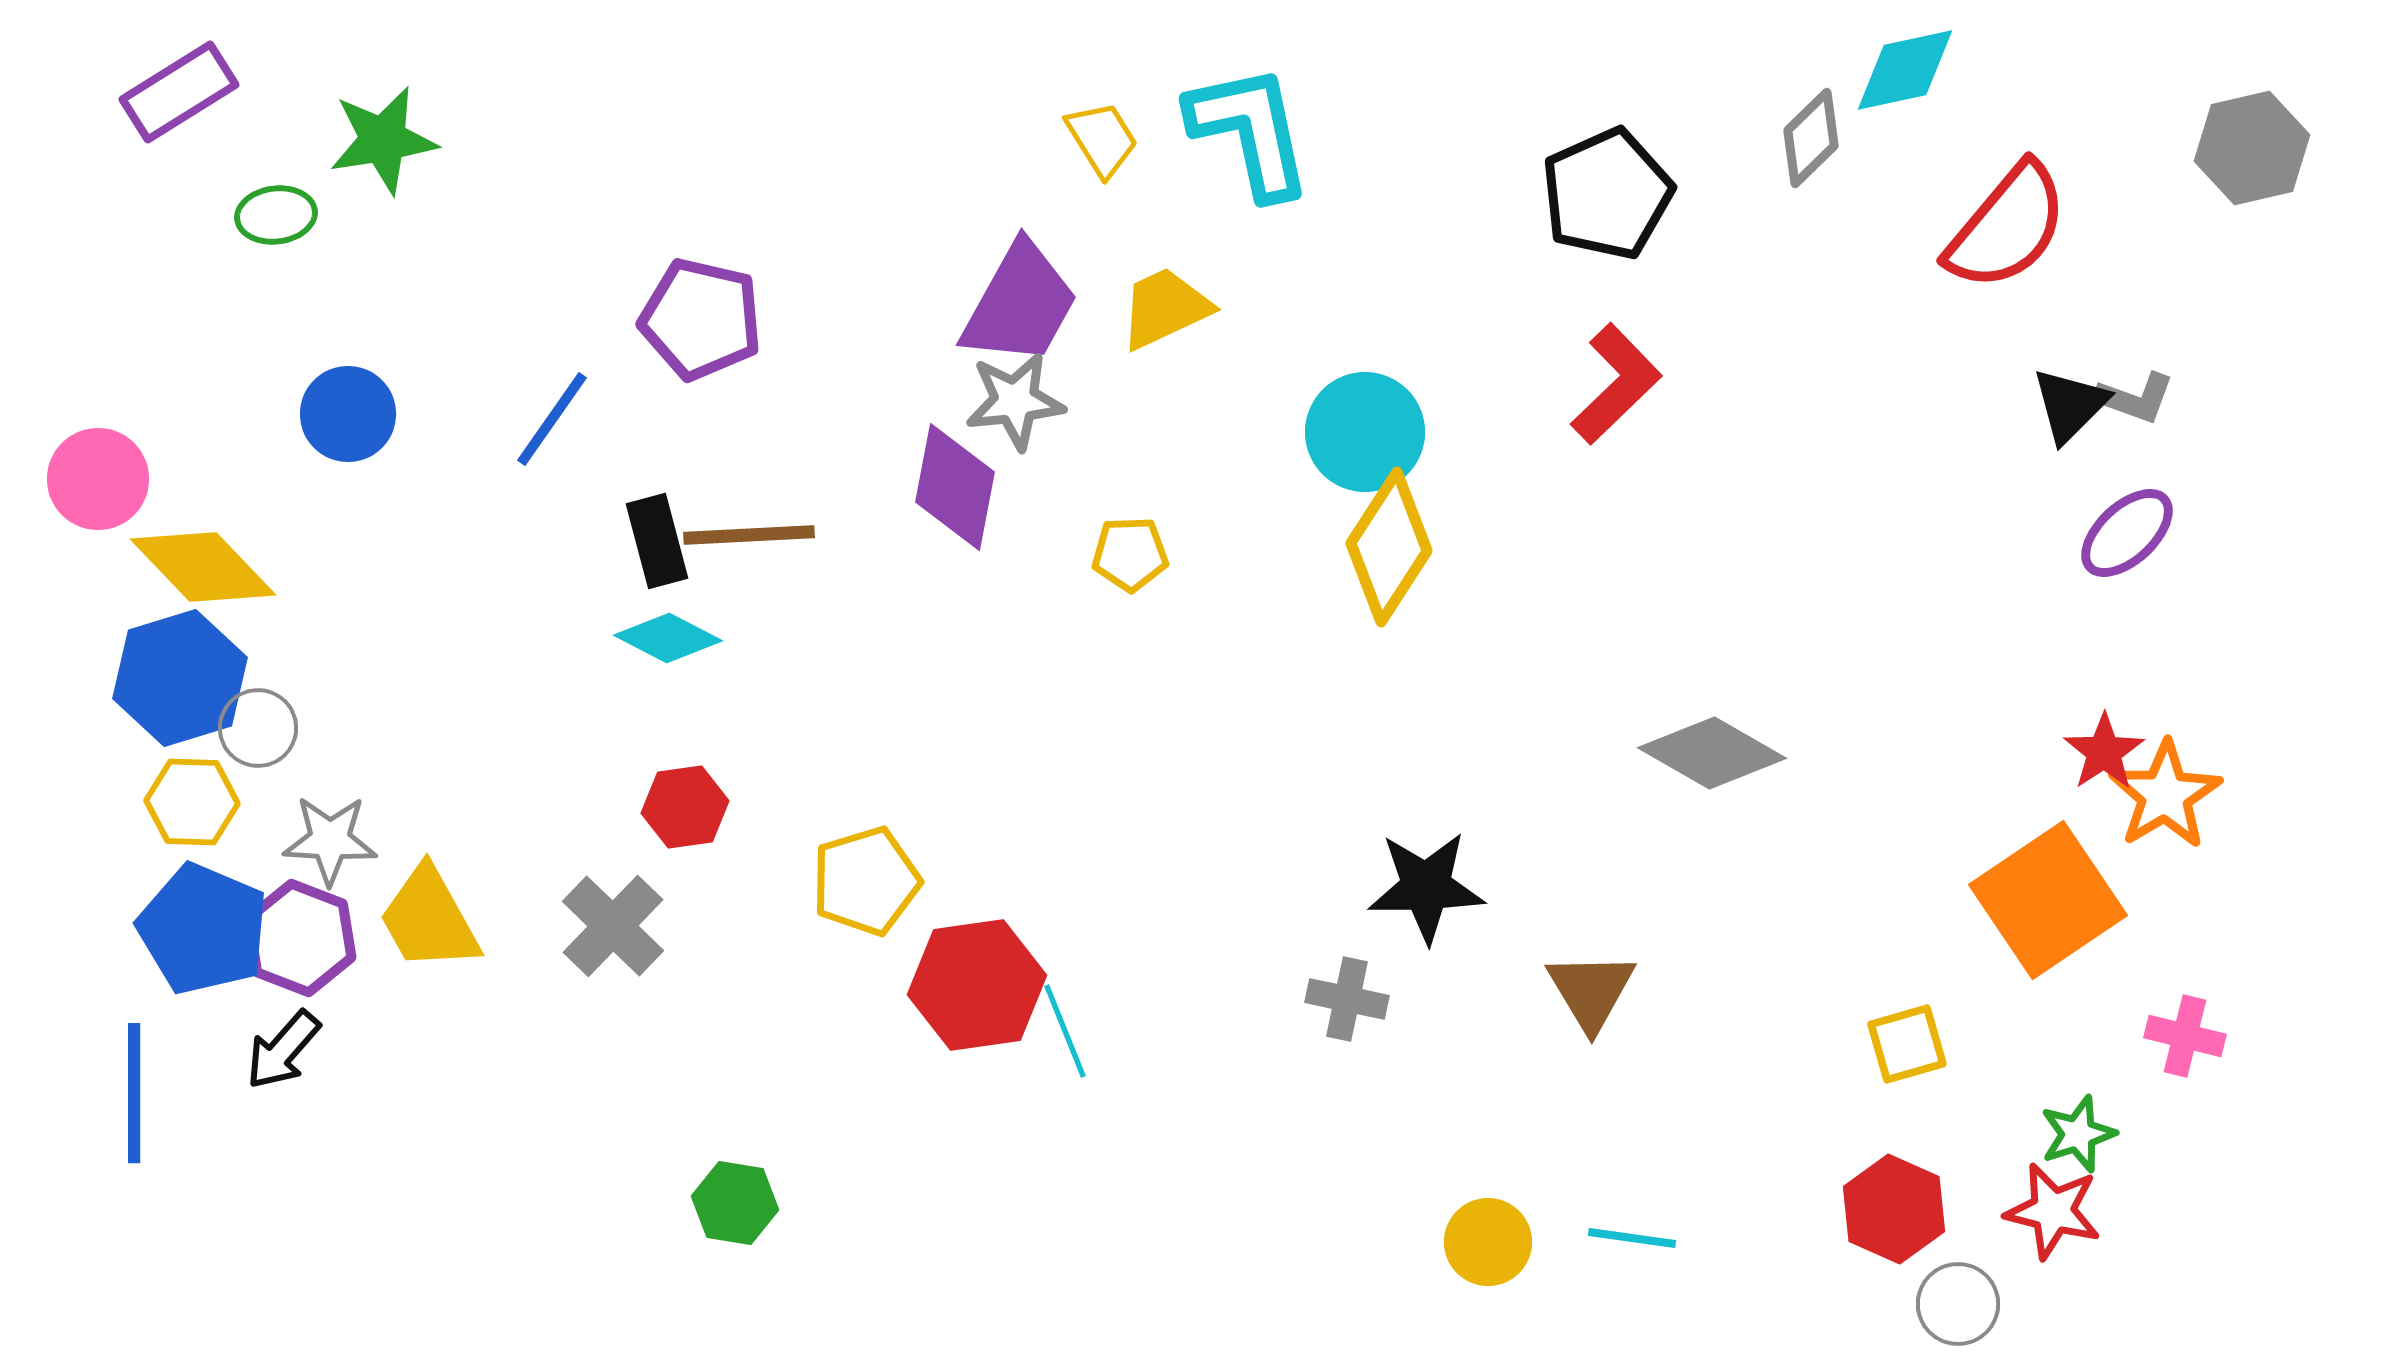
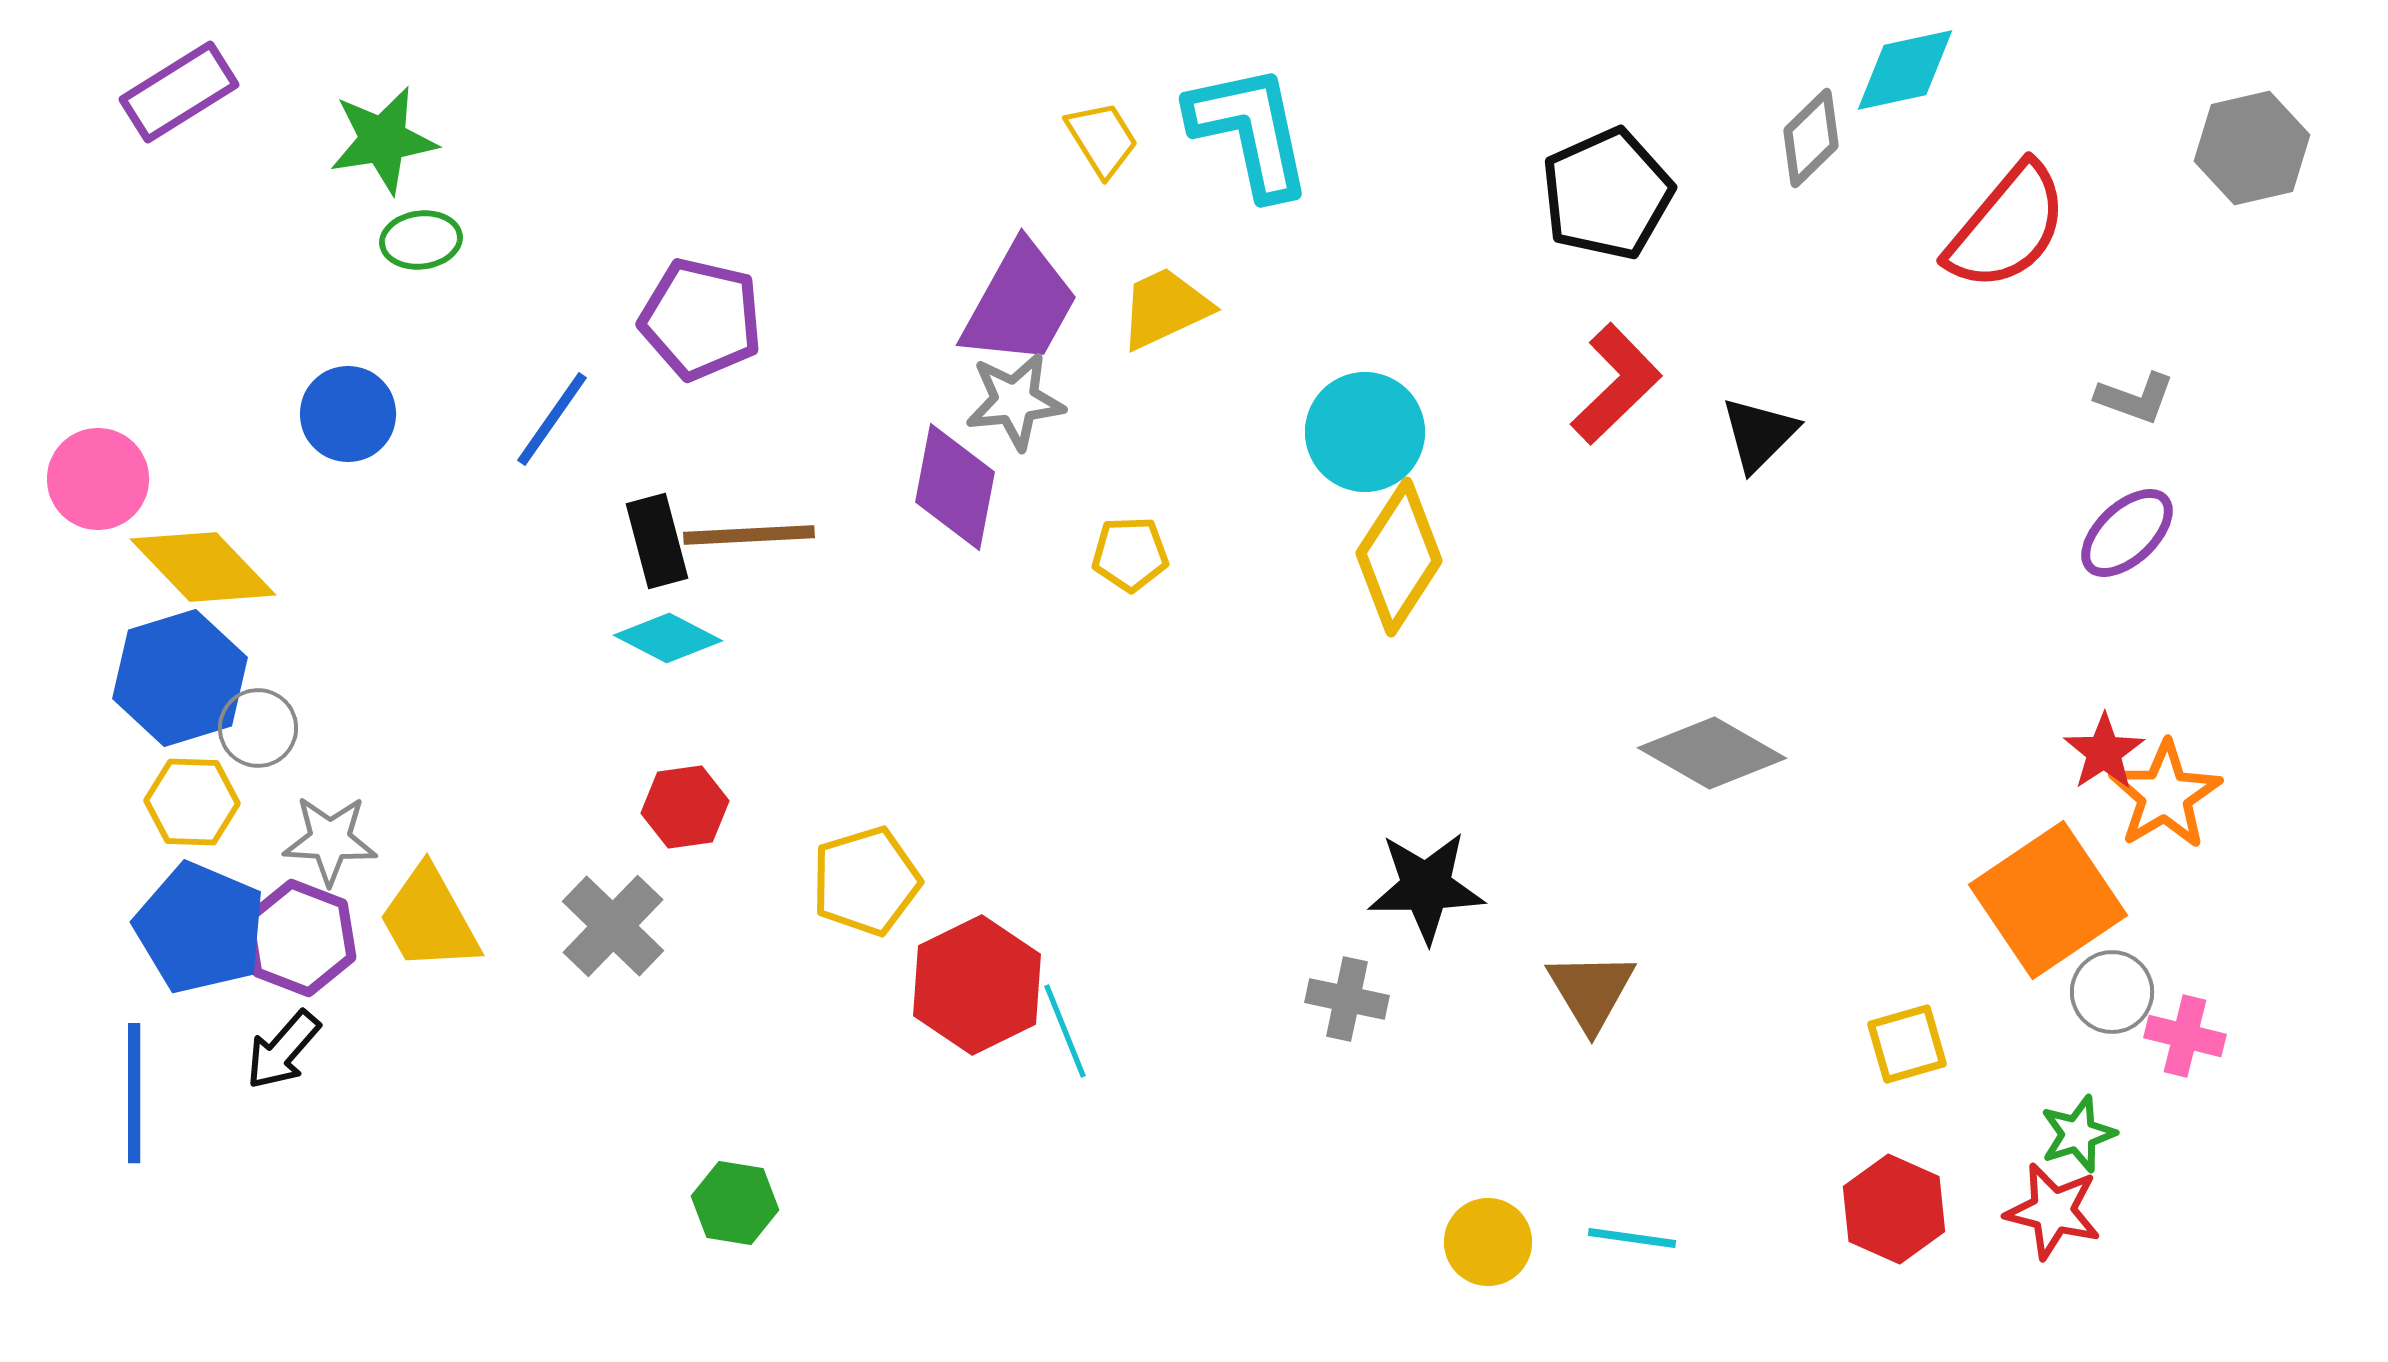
green ellipse at (276, 215): moved 145 px right, 25 px down
black triangle at (2070, 405): moved 311 px left, 29 px down
yellow diamond at (1389, 547): moved 10 px right, 10 px down
blue pentagon at (203, 929): moved 3 px left, 1 px up
red hexagon at (977, 985): rotated 18 degrees counterclockwise
gray circle at (1958, 1304): moved 154 px right, 312 px up
